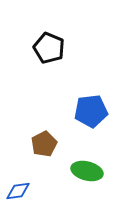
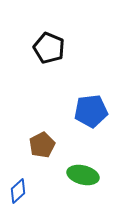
brown pentagon: moved 2 px left, 1 px down
green ellipse: moved 4 px left, 4 px down
blue diamond: rotated 35 degrees counterclockwise
